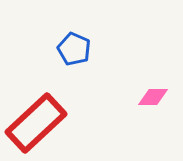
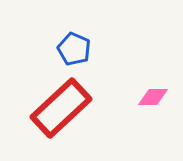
red rectangle: moved 25 px right, 15 px up
